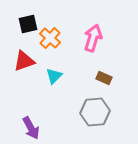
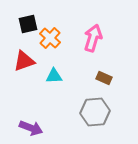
cyan triangle: rotated 42 degrees clockwise
purple arrow: rotated 40 degrees counterclockwise
